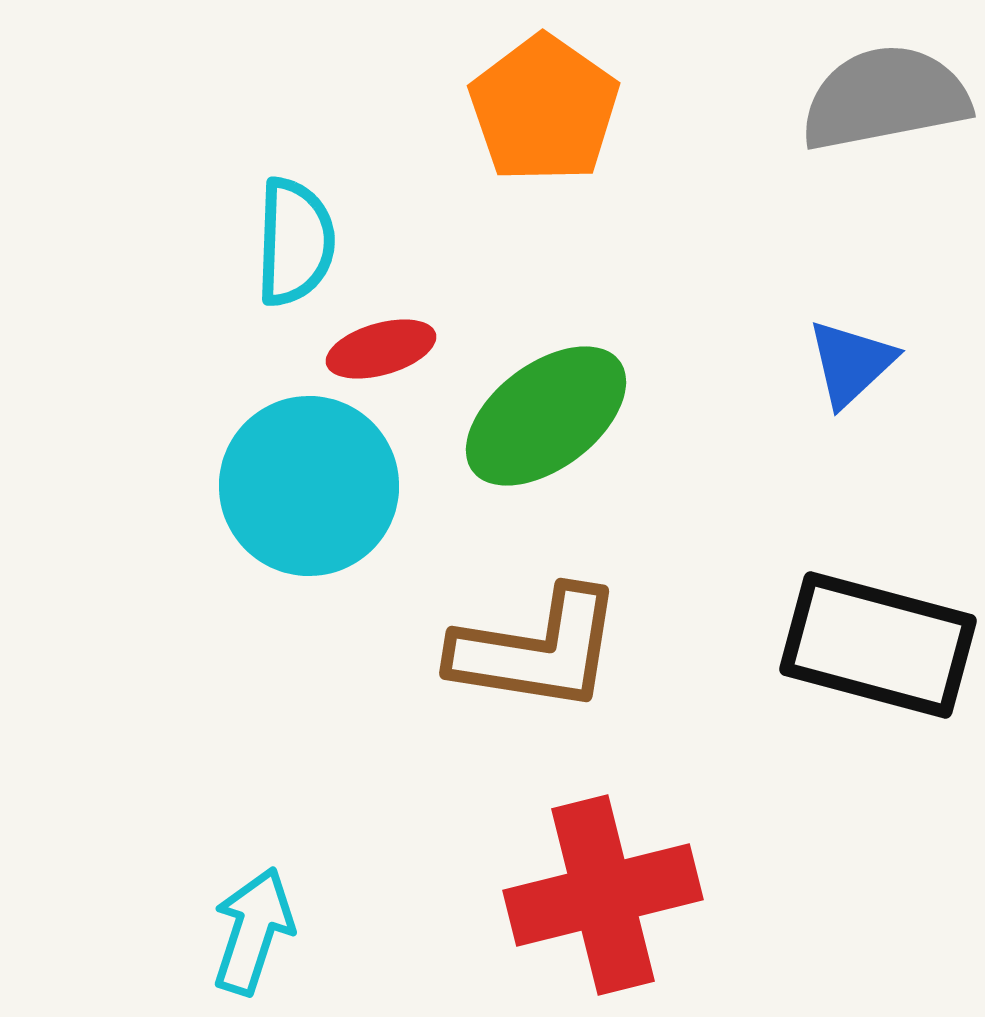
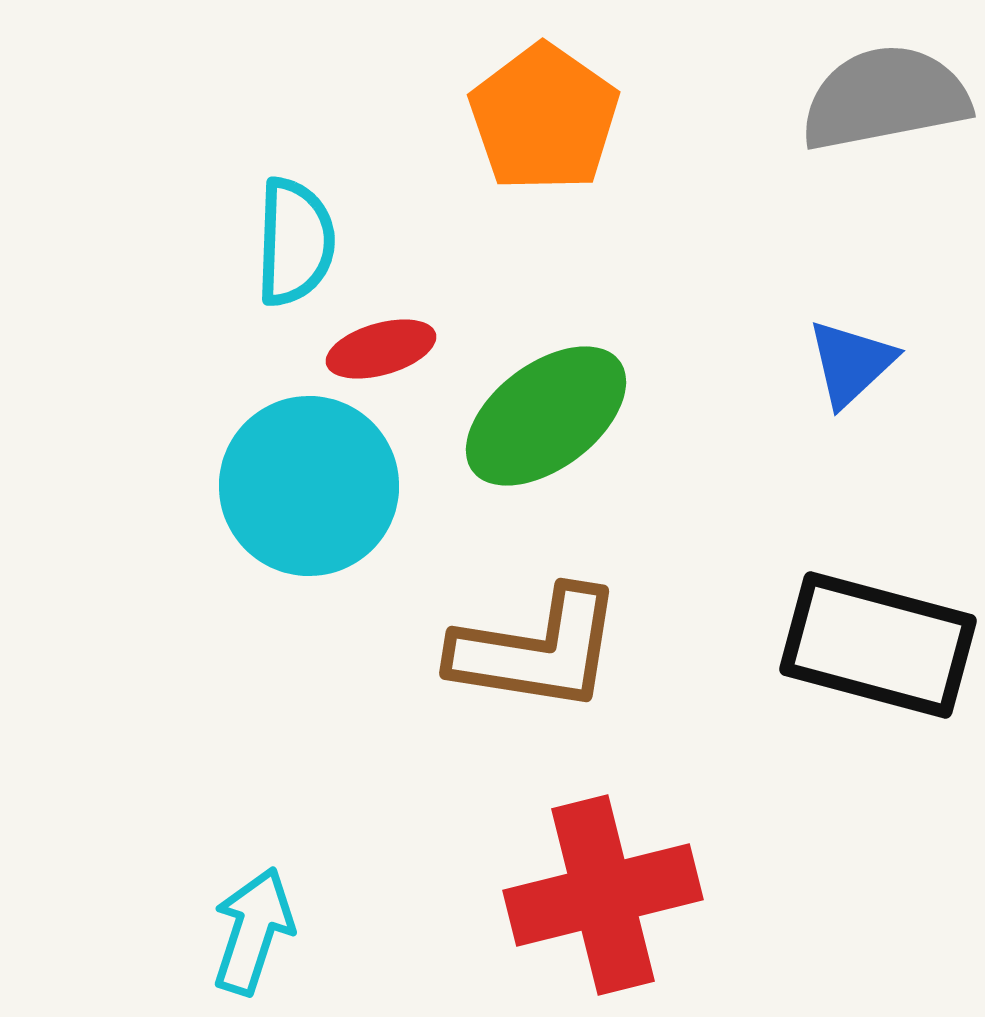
orange pentagon: moved 9 px down
